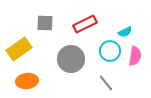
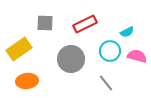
cyan semicircle: moved 2 px right
pink semicircle: moved 2 px right; rotated 84 degrees counterclockwise
